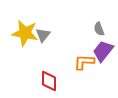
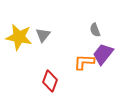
gray semicircle: moved 4 px left, 1 px down
yellow star: moved 6 px left, 4 px down
purple trapezoid: moved 3 px down
red diamond: moved 1 px right; rotated 20 degrees clockwise
